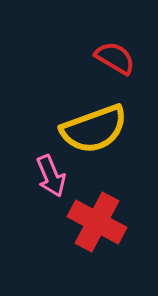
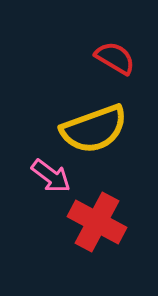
pink arrow: rotated 30 degrees counterclockwise
